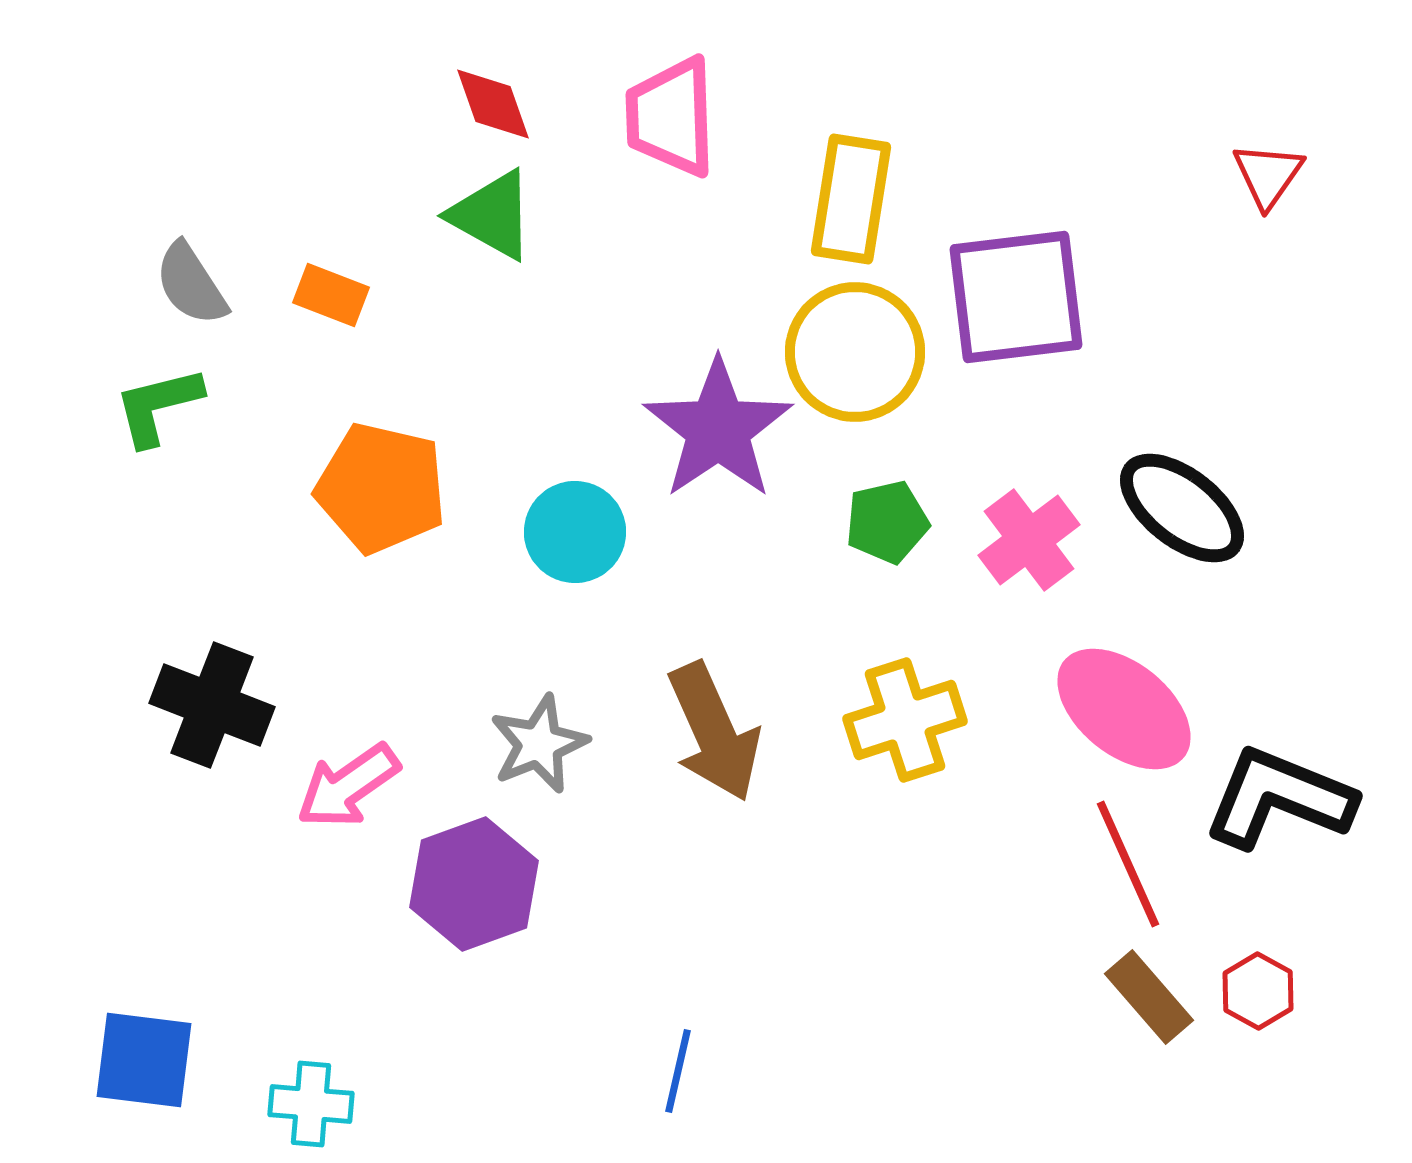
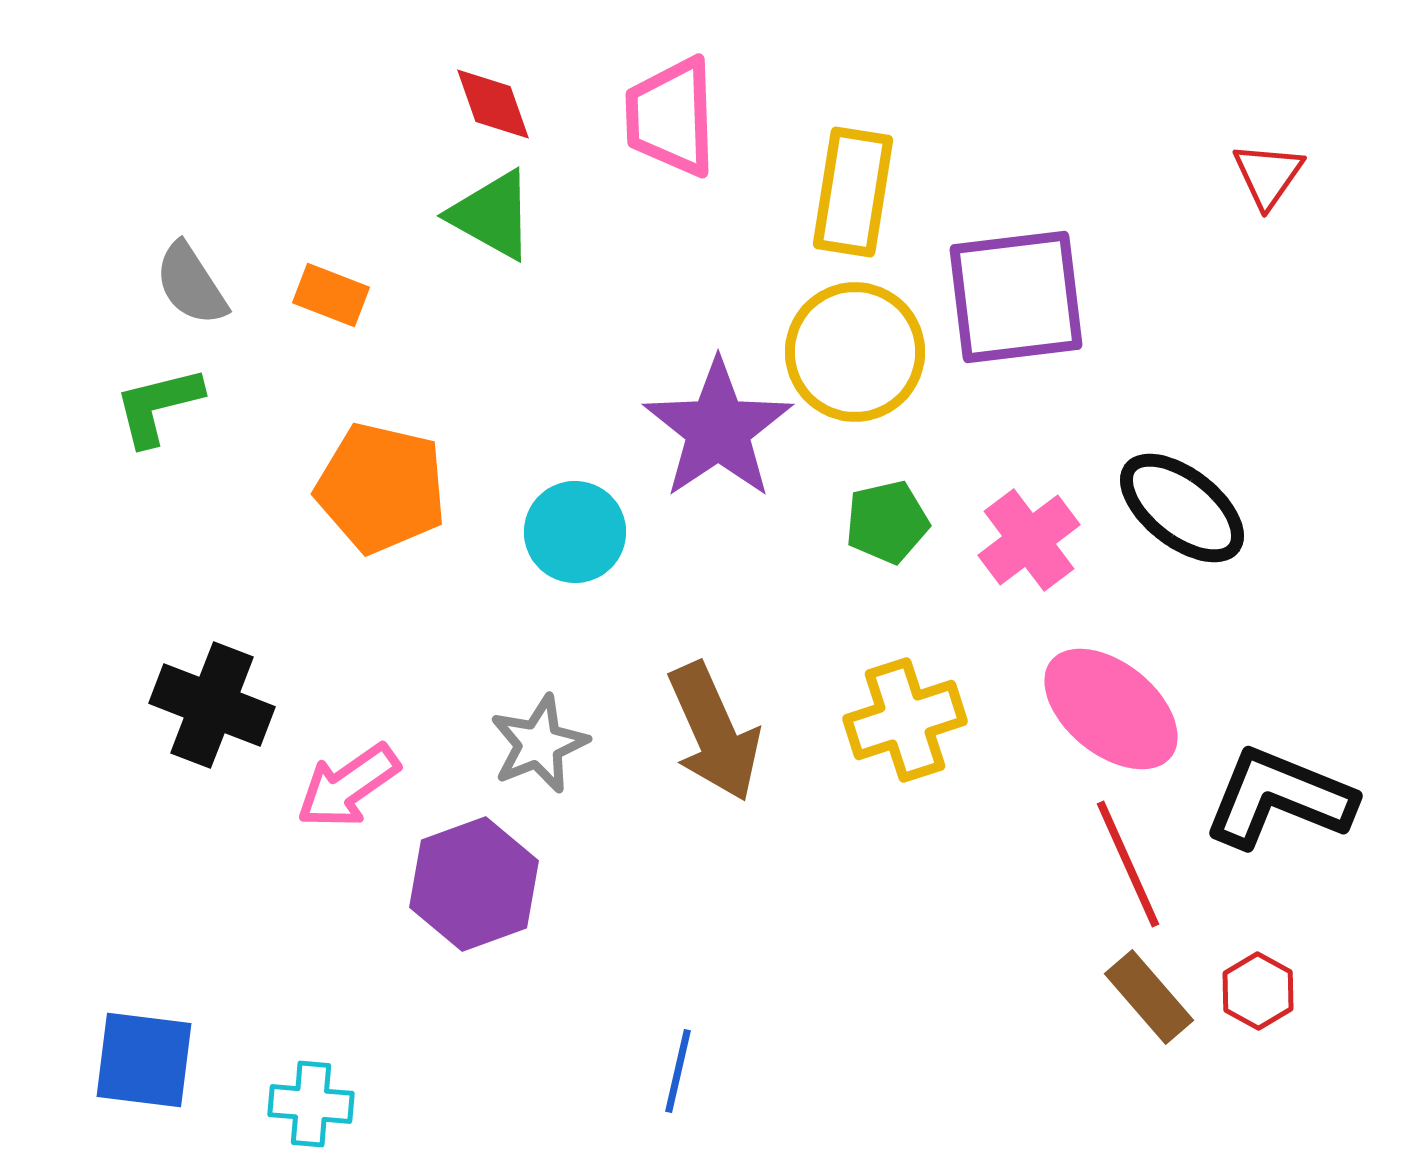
yellow rectangle: moved 2 px right, 7 px up
pink ellipse: moved 13 px left
